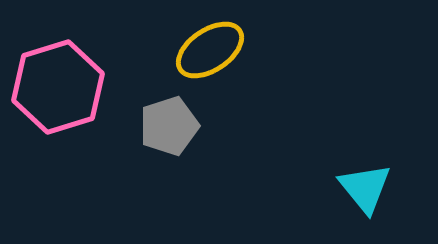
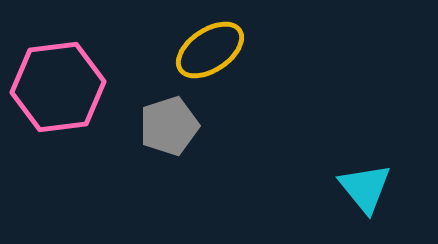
pink hexagon: rotated 10 degrees clockwise
